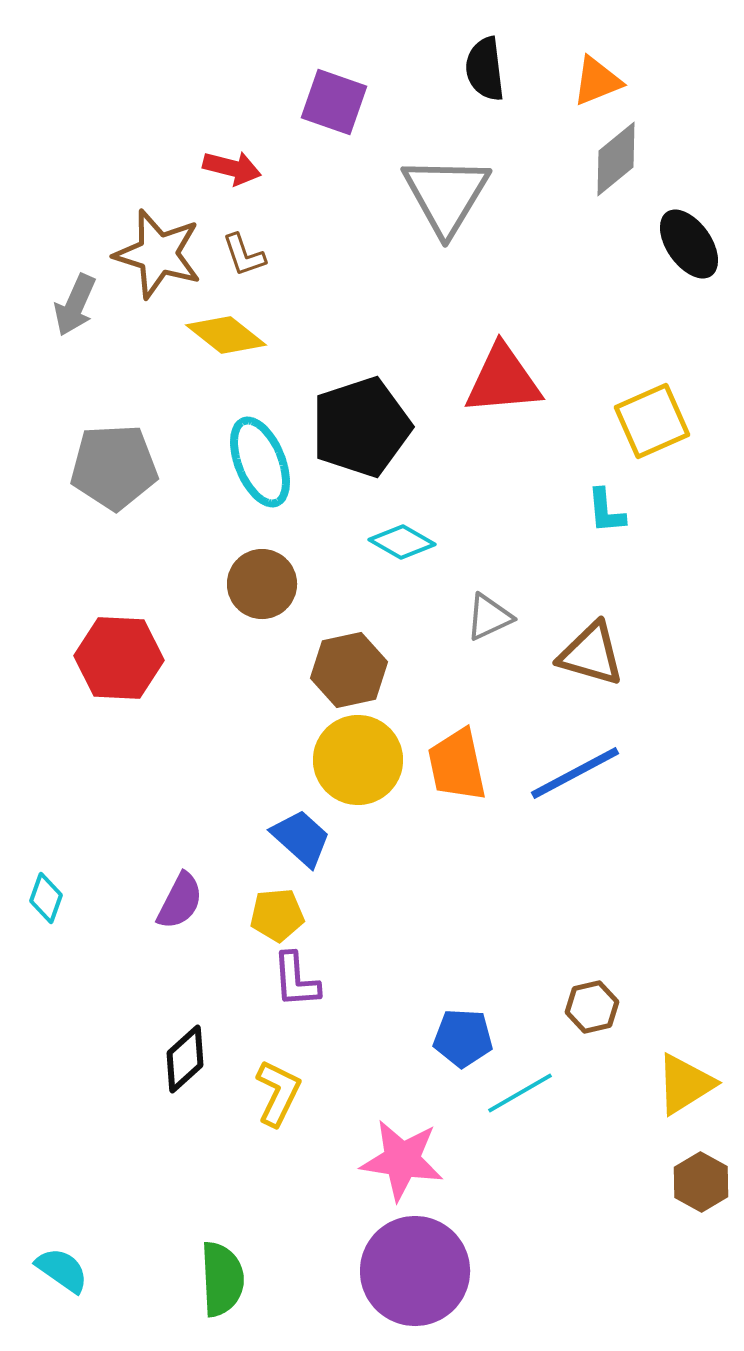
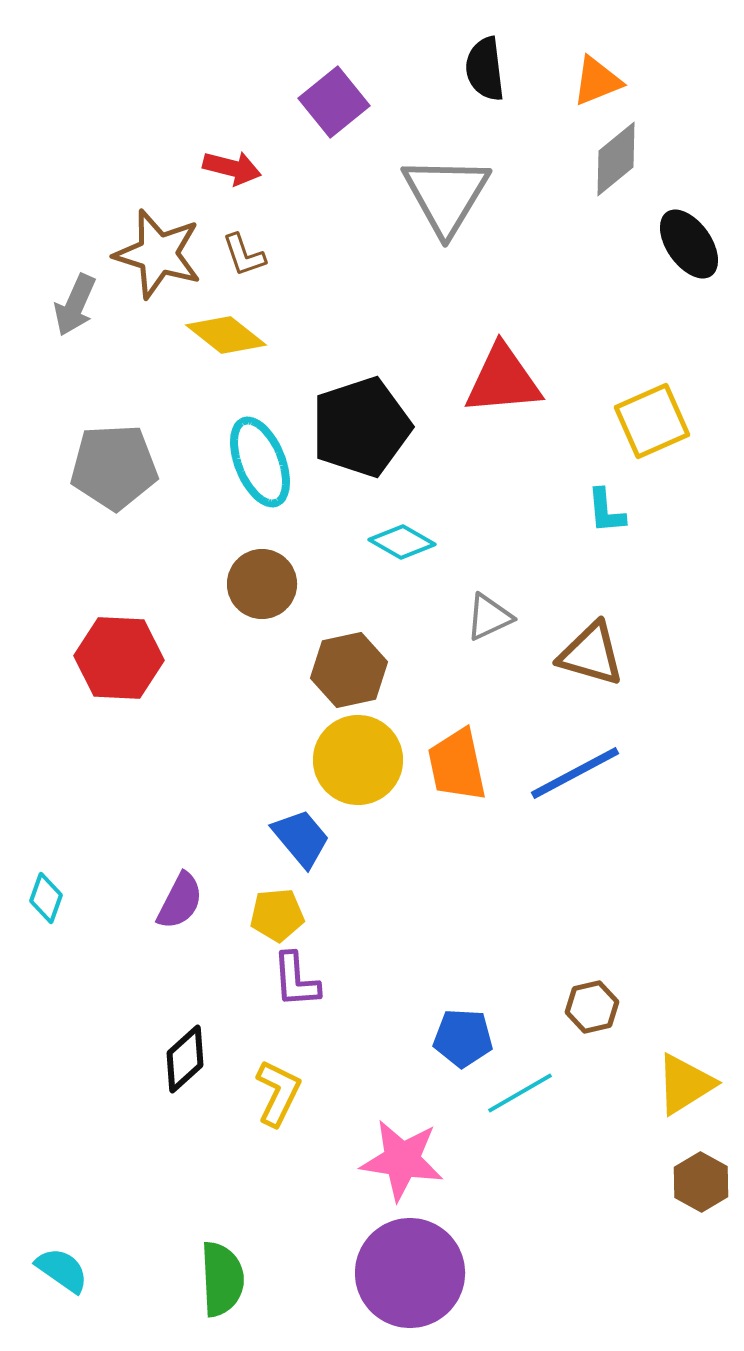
purple square at (334, 102): rotated 32 degrees clockwise
blue trapezoid at (301, 838): rotated 8 degrees clockwise
purple circle at (415, 1271): moved 5 px left, 2 px down
